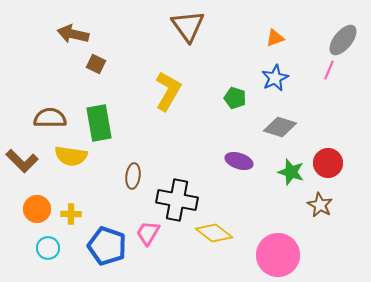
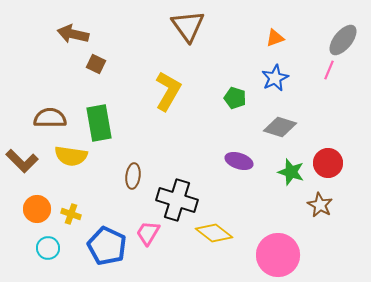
black cross: rotated 6 degrees clockwise
yellow cross: rotated 18 degrees clockwise
blue pentagon: rotated 6 degrees clockwise
